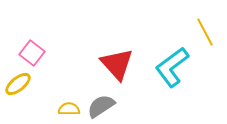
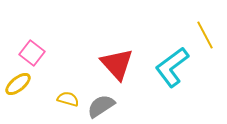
yellow line: moved 3 px down
yellow semicircle: moved 1 px left, 10 px up; rotated 15 degrees clockwise
